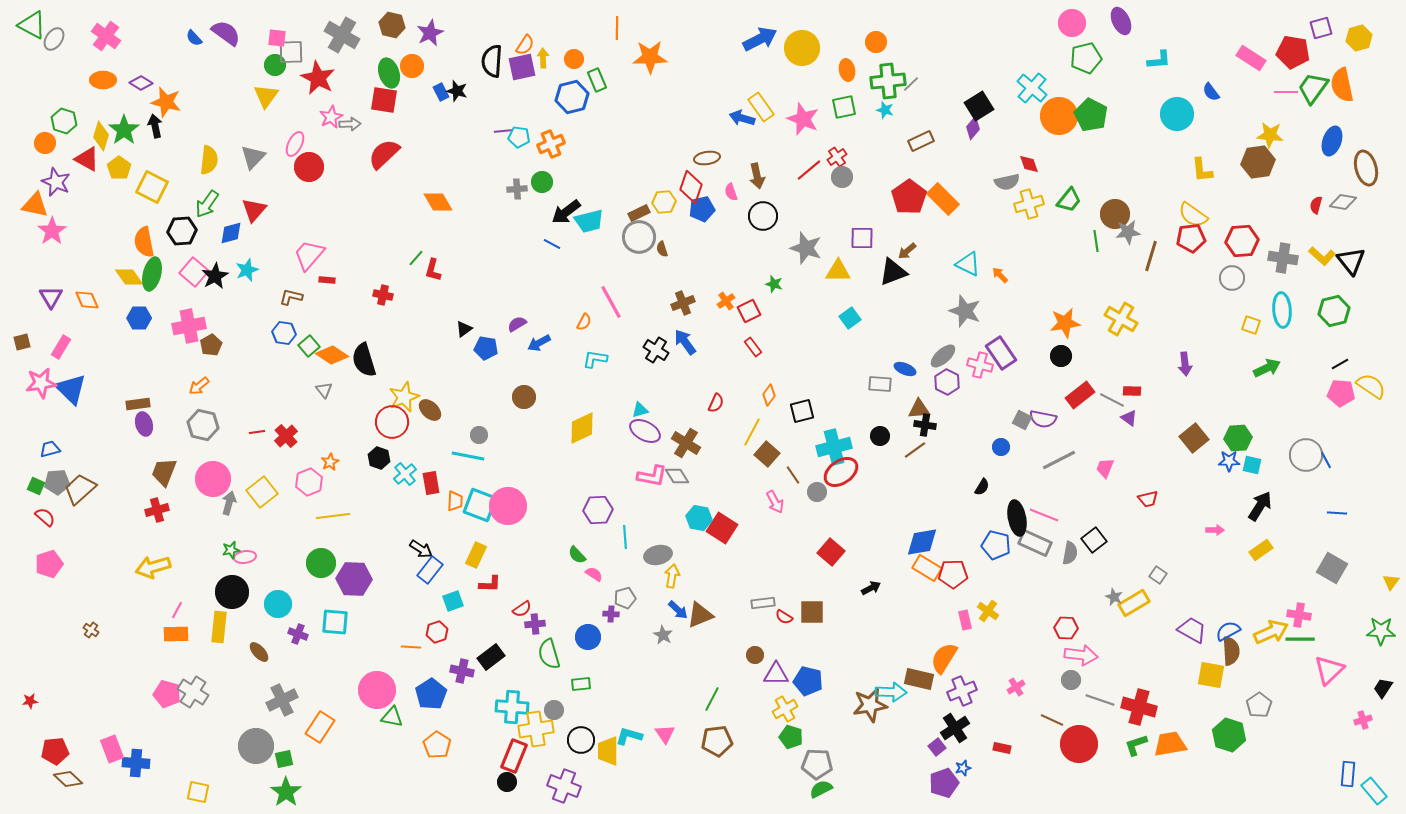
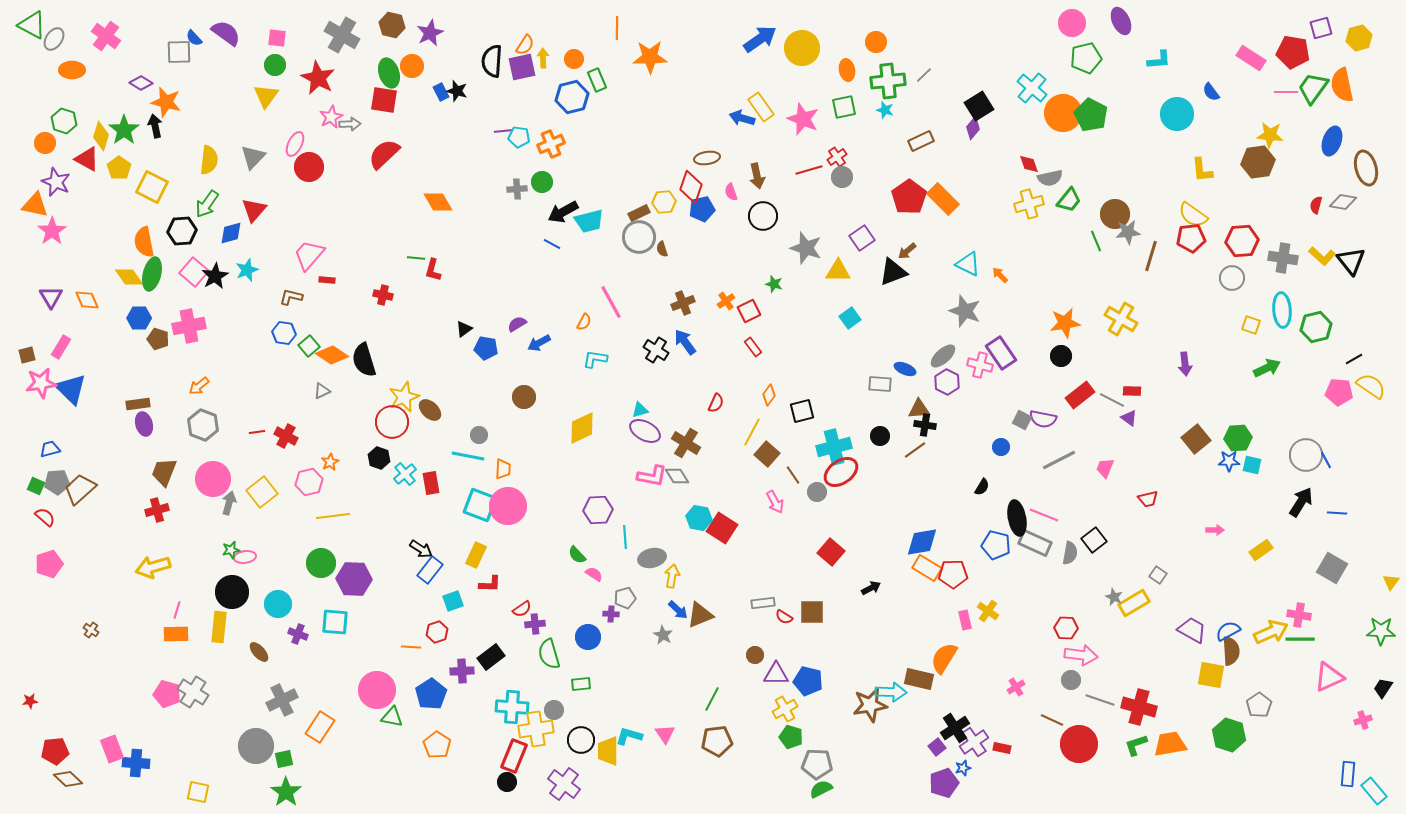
blue arrow at (760, 39): rotated 8 degrees counterclockwise
gray square at (291, 52): moved 112 px left
orange ellipse at (103, 80): moved 31 px left, 10 px up
gray line at (911, 84): moved 13 px right, 9 px up
orange circle at (1059, 116): moved 4 px right, 3 px up
red line at (809, 170): rotated 24 degrees clockwise
gray semicircle at (1007, 182): moved 43 px right, 4 px up
black arrow at (566, 212): moved 3 px left; rotated 8 degrees clockwise
purple square at (862, 238): rotated 35 degrees counterclockwise
green line at (1096, 241): rotated 15 degrees counterclockwise
green line at (416, 258): rotated 54 degrees clockwise
green hexagon at (1334, 311): moved 18 px left, 16 px down
brown square at (22, 342): moved 5 px right, 13 px down
brown pentagon at (211, 345): moved 53 px left, 6 px up; rotated 25 degrees counterclockwise
black line at (1340, 364): moved 14 px right, 5 px up
gray triangle at (324, 390): moved 2 px left, 1 px down; rotated 42 degrees clockwise
pink pentagon at (1341, 393): moved 2 px left, 1 px up
gray hexagon at (203, 425): rotated 8 degrees clockwise
red cross at (286, 436): rotated 20 degrees counterclockwise
brown square at (1194, 438): moved 2 px right, 1 px down
pink hexagon at (309, 482): rotated 8 degrees clockwise
orange trapezoid at (455, 501): moved 48 px right, 32 px up
black arrow at (1260, 506): moved 41 px right, 4 px up
gray ellipse at (658, 555): moved 6 px left, 3 px down
pink line at (177, 610): rotated 12 degrees counterclockwise
pink triangle at (1329, 670): moved 7 px down; rotated 20 degrees clockwise
purple cross at (462, 671): rotated 15 degrees counterclockwise
purple cross at (962, 691): moved 12 px right, 51 px down; rotated 12 degrees counterclockwise
purple cross at (564, 786): moved 2 px up; rotated 16 degrees clockwise
